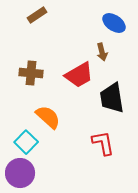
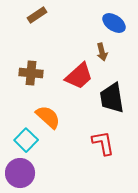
red trapezoid: moved 1 px down; rotated 12 degrees counterclockwise
cyan square: moved 2 px up
